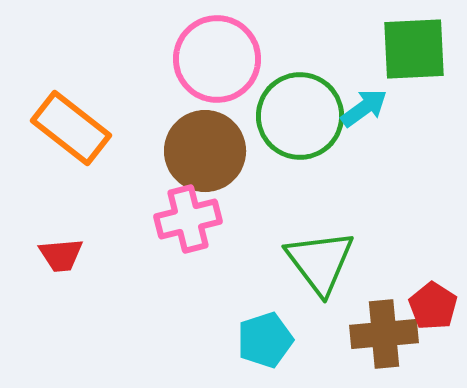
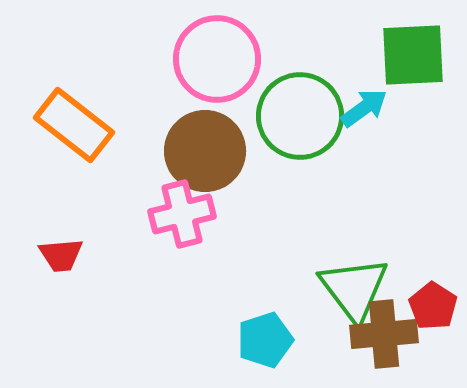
green square: moved 1 px left, 6 px down
orange rectangle: moved 3 px right, 3 px up
pink cross: moved 6 px left, 5 px up
green triangle: moved 34 px right, 27 px down
